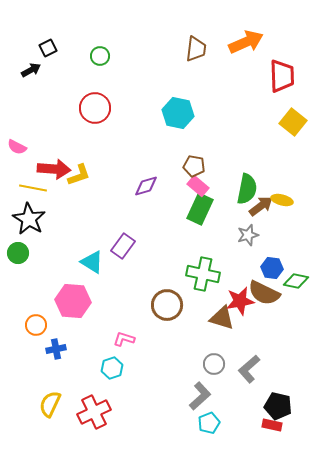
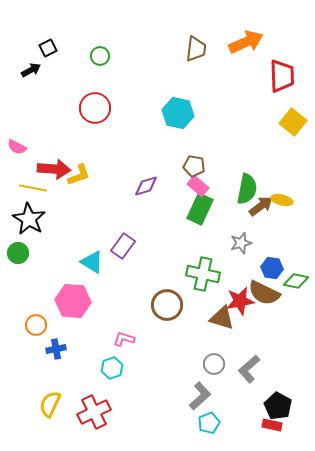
gray star at (248, 235): moved 7 px left, 8 px down
black pentagon at (278, 406): rotated 16 degrees clockwise
